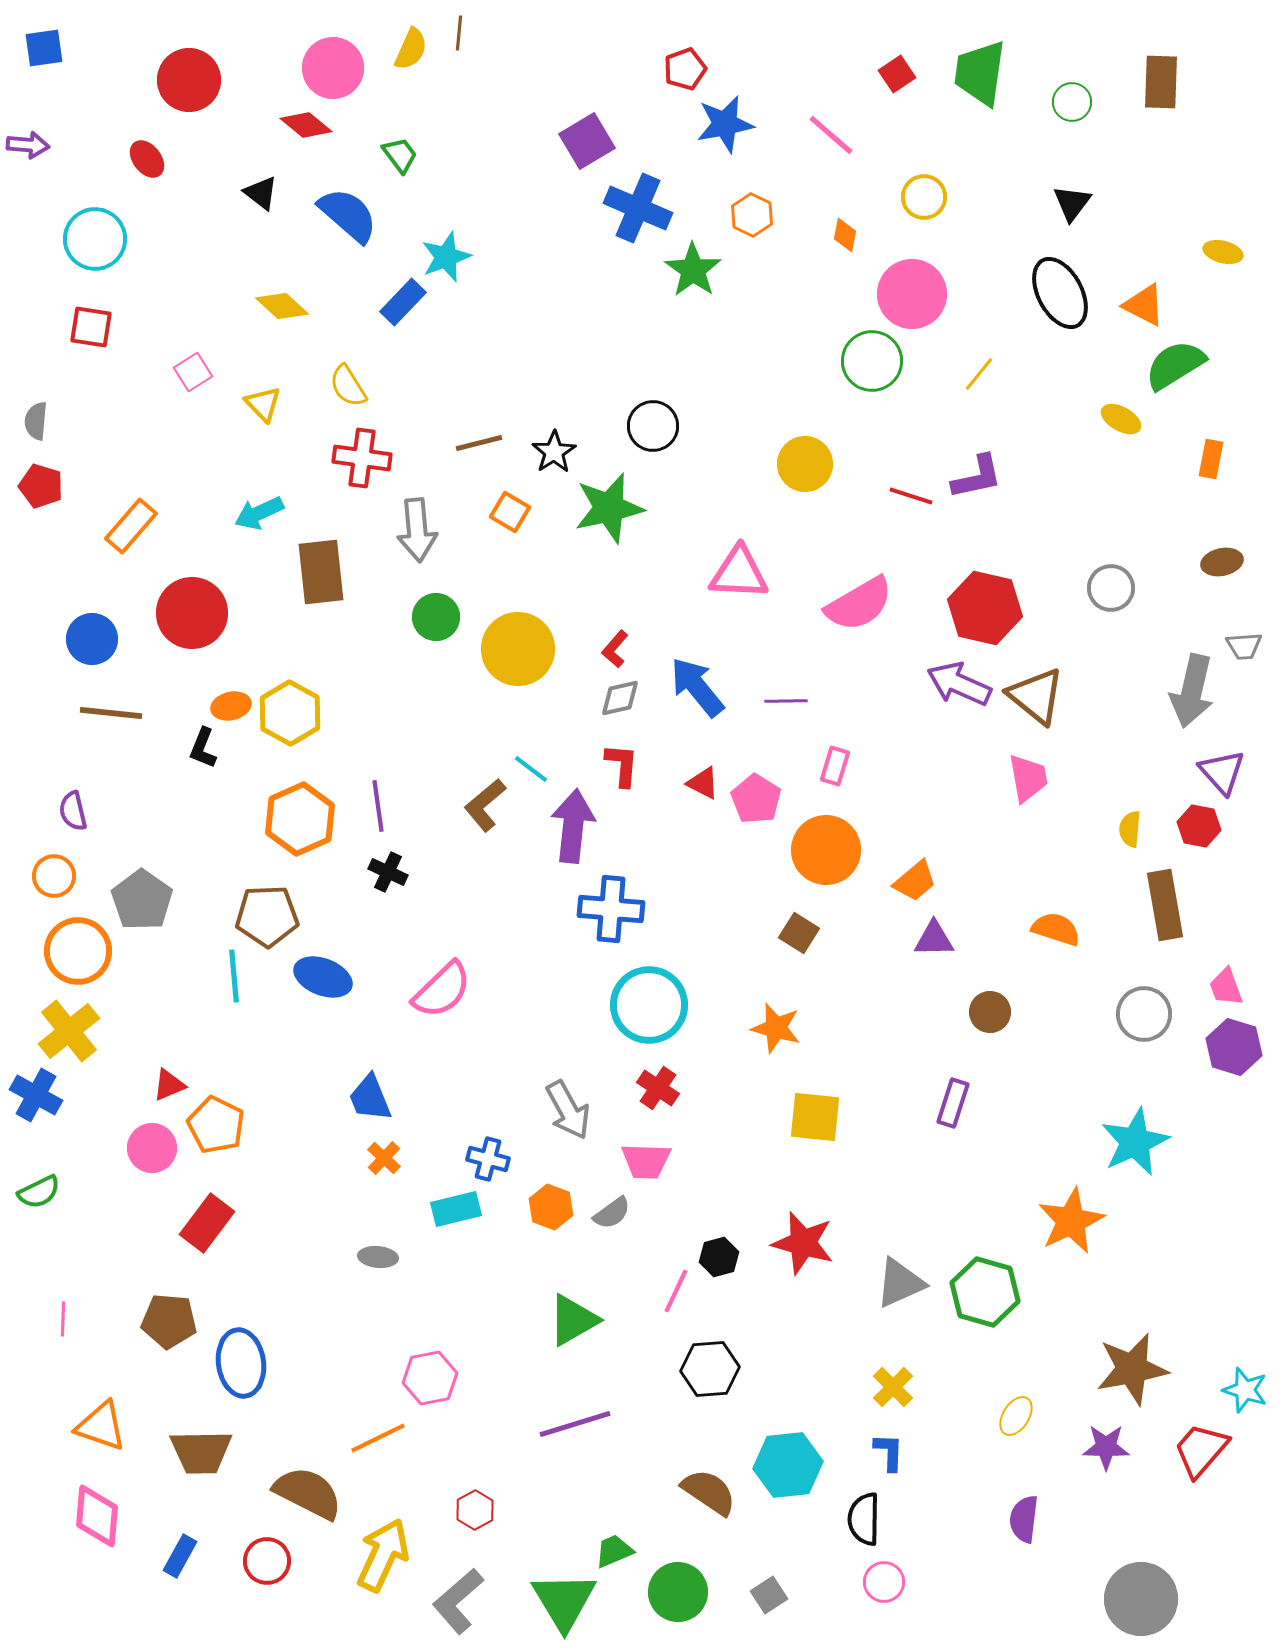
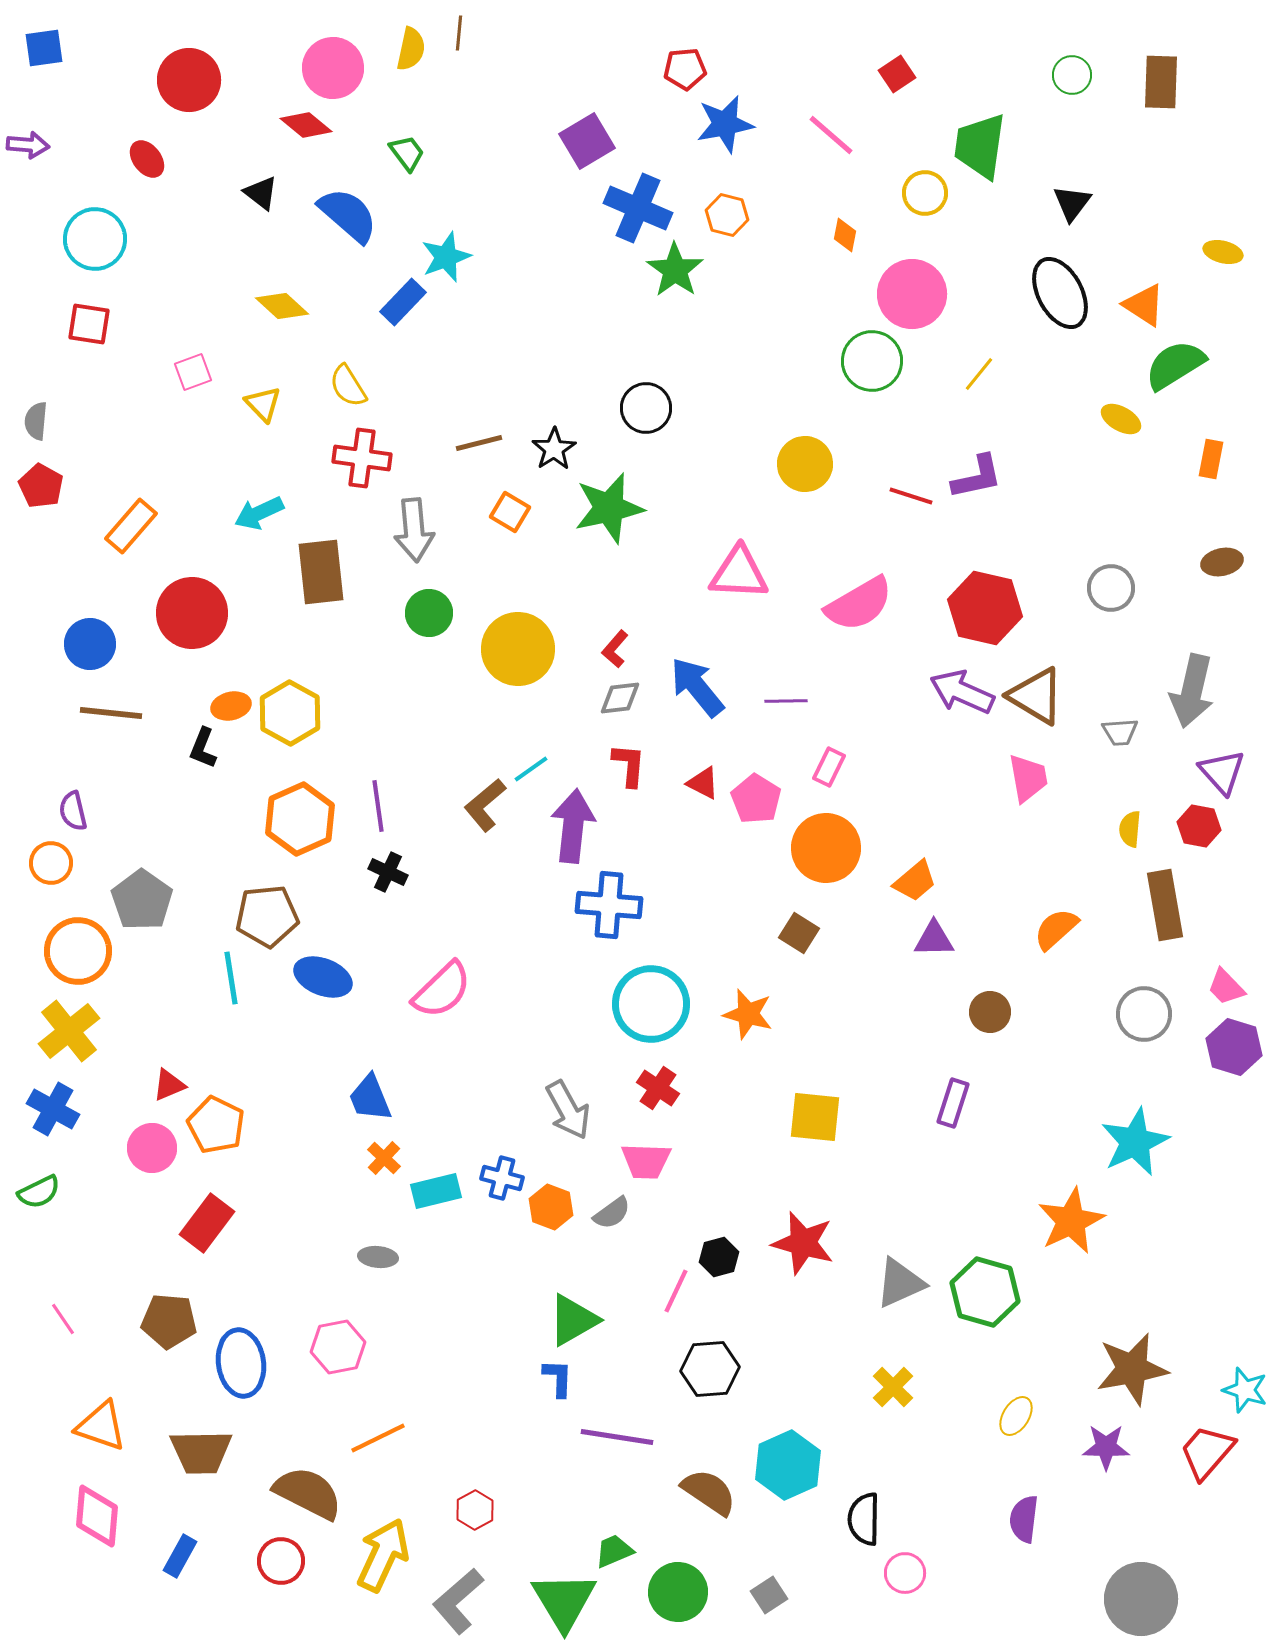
yellow semicircle at (411, 49): rotated 12 degrees counterclockwise
red pentagon at (685, 69): rotated 15 degrees clockwise
green trapezoid at (980, 73): moved 73 px down
green circle at (1072, 102): moved 27 px up
green trapezoid at (400, 155): moved 7 px right, 2 px up
yellow circle at (924, 197): moved 1 px right, 4 px up
orange hexagon at (752, 215): moved 25 px left; rotated 12 degrees counterclockwise
green star at (693, 270): moved 18 px left
orange triangle at (1144, 305): rotated 6 degrees clockwise
red square at (91, 327): moved 2 px left, 3 px up
pink square at (193, 372): rotated 12 degrees clockwise
black circle at (653, 426): moved 7 px left, 18 px up
black star at (554, 452): moved 3 px up
red pentagon at (41, 486): rotated 12 degrees clockwise
gray arrow at (417, 530): moved 3 px left
green circle at (436, 617): moved 7 px left, 4 px up
blue circle at (92, 639): moved 2 px left, 5 px down
gray trapezoid at (1244, 646): moved 124 px left, 86 px down
purple arrow at (959, 684): moved 3 px right, 8 px down
brown triangle at (1036, 696): rotated 8 degrees counterclockwise
gray diamond at (620, 698): rotated 6 degrees clockwise
red L-shape at (622, 765): moved 7 px right
pink rectangle at (835, 766): moved 6 px left, 1 px down; rotated 9 degrees clockwise
cyan line at (531, 769): rotated 72 degrees counterclockwise
orange circle at (826, 850): moved 2 px up
orange circle at (54, 876): moved 3 px left, 13 px up
blue cross at (611, 909): moved 2 px left, 4 px up
brown pentagon at (267, 916): rotated 4 degrees counterclockwise
orange semicircle at (1056, 929): rotated 60 degrees counterclockwise
cyan line at (234, 976): moved 3 px left, 2 px down; rotated 4 degrees counterclockwise
pink trapezoid at (1226, 987): rotated 24 degrees counterclockwise
cyan circle at (649, 1005): moved 2 px right, 1 px up
orange star at (776, 1028): moved 28 px left, 14 px up
blue cross at (36, 1095): moved 17 px right, 14 px down
blue cross at (488, 1159): moved 14 px right, 19 px down
cyan rectangle at (456, 1209): moved 20 px left, 18 px up
pink line at (63, 1319): rotated 36 degrees counterclockwise
pink hexagon at (430, 1378): moved 92 px left, 31 px up
purple line at (575, 1424): moved 42 px right, 13 px down; rotated 26 degrees clockwise
red trapezoid at (1201, 1450): moved 6 px right, 2 px down
blue L-shape at (889, 1452): moved 331 px left, 74 px up
cyan hexagon at (788, 1465): rotated 18 degrees counterclockwise
red circle at (267, 1561): moved 14 px right
pink circle at (884, 1582): moved 21 px right, 9 px up
